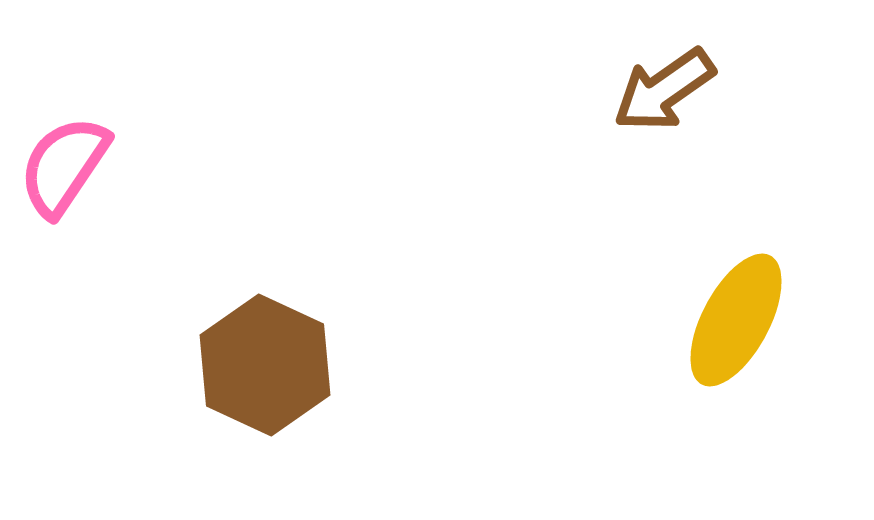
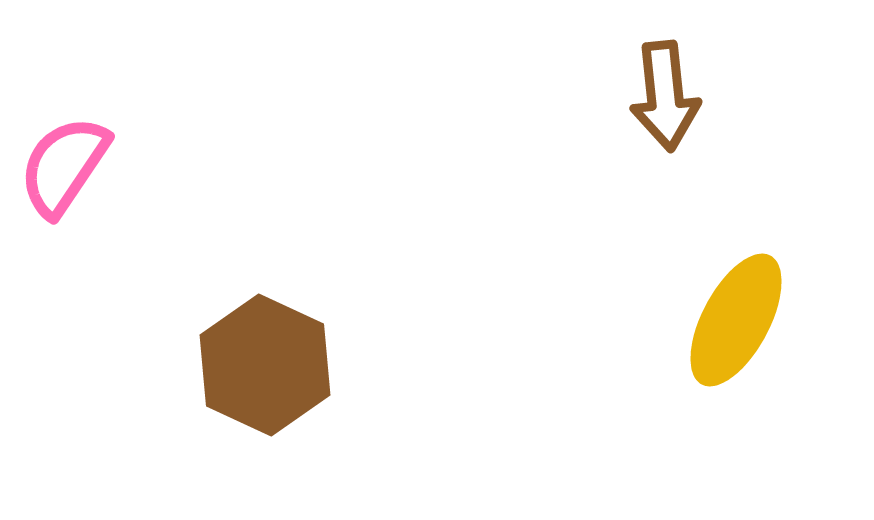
brown arrow: moved 1 px right, 6 px down; rotated 61 degrees counterclockwise
